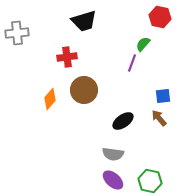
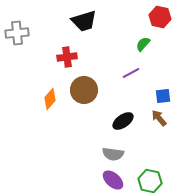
purple line: moved 1 px left, 10 px down; rotated 42 degrees clockwise
